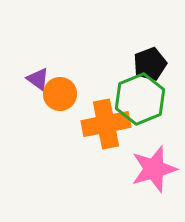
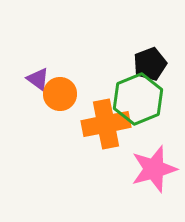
green hexagon: moved 2 px left
